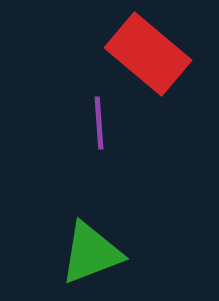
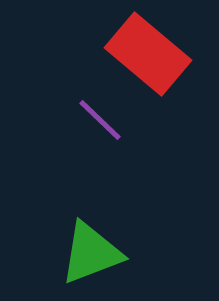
purple line: moved 1 px right, 3 px up; rotated 42 degrees counterclockwise
